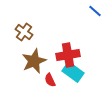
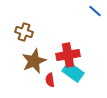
brown cross: rotated 18 degrees counterclockwise
red semicircle: rotated 16 degrees clockwise
